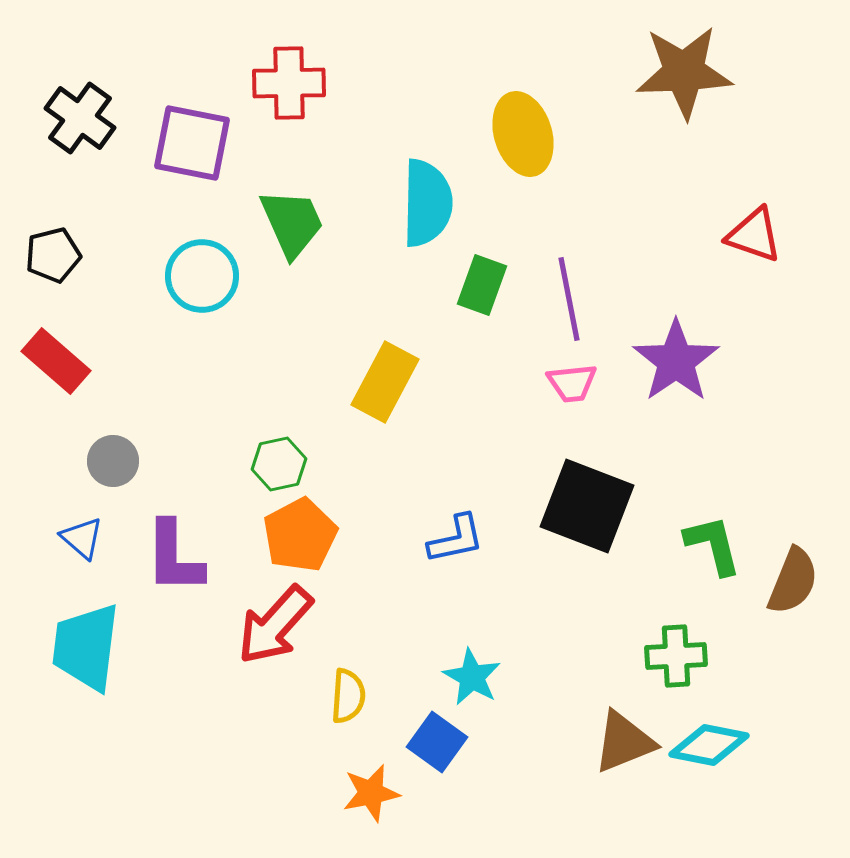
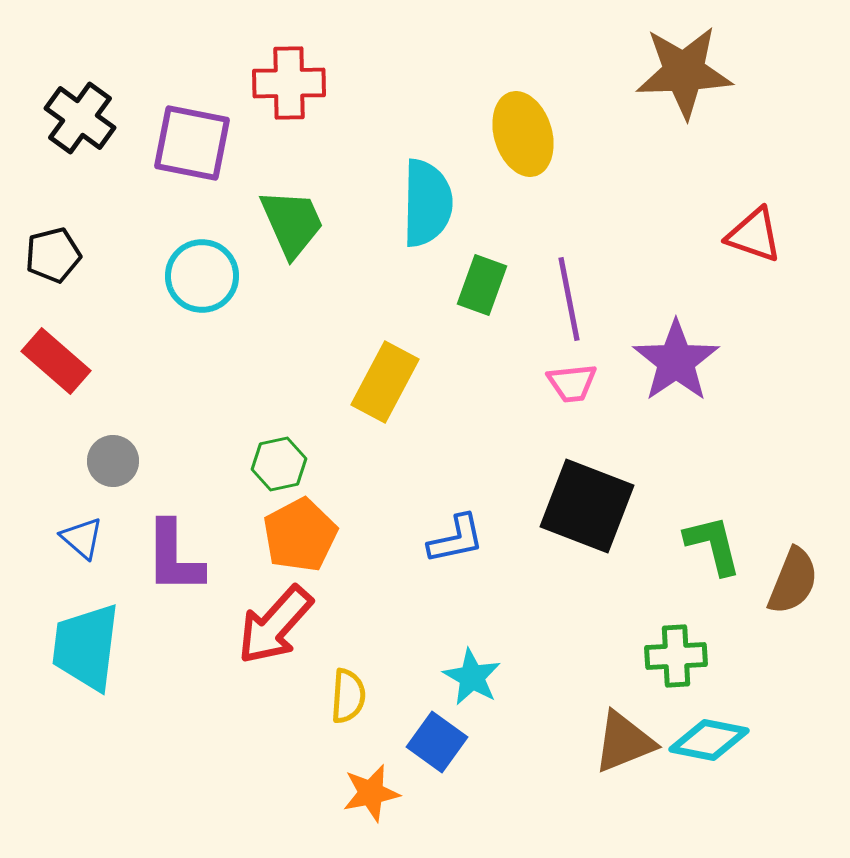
cyan diamond: moved 5 px up
